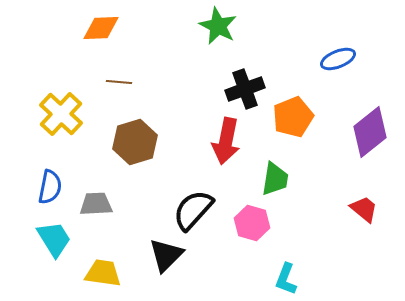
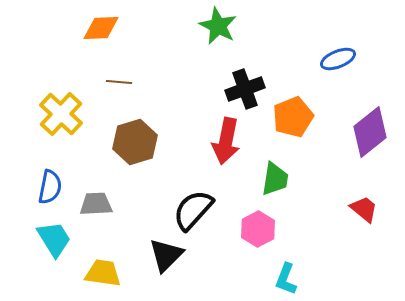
pink hexagon: moved 6 px right, 6 px down; rotated 16 degrees clockwise
